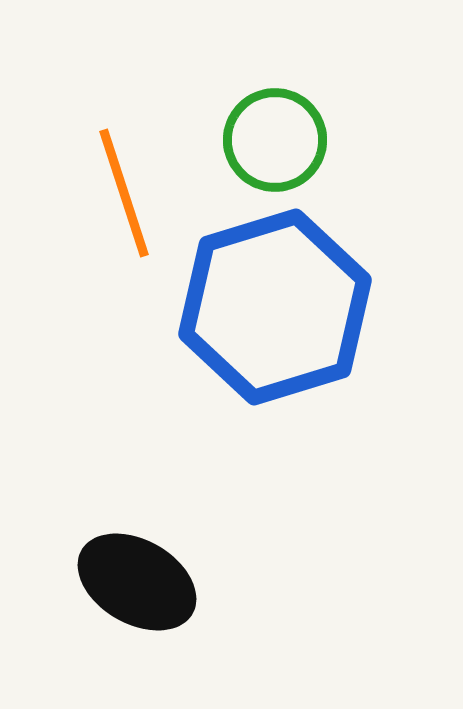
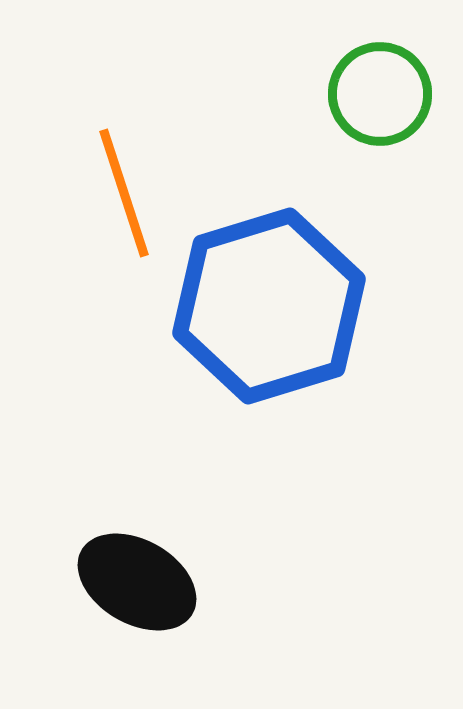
green circle: moved 105 px right, 46 px up
blue hexagon: moved 6 px left, 1 px up
